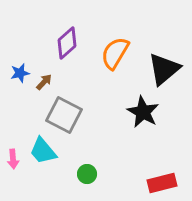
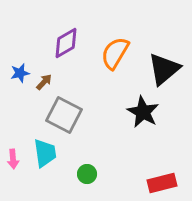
purple diamond: moved 1 px left; rotated 12 degrees clockwise
cyan trapezoid: moved 2 px right, 2 px down; rotated 148 degrees counterclockwise
